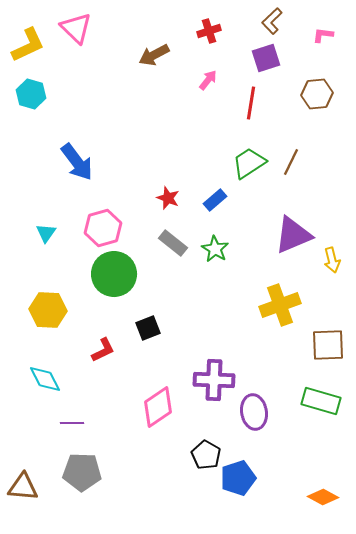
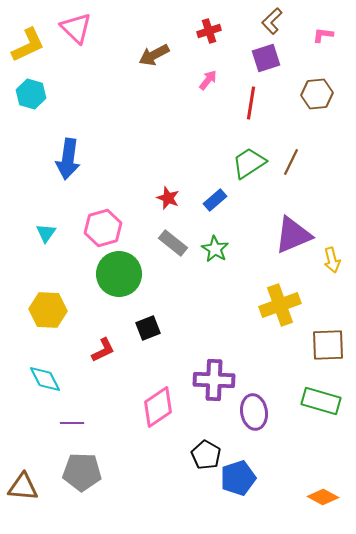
blue arrow: moved 9 px left, 3 px up; rotated 45 degrees clockwise
green circle: moved 5 px right
